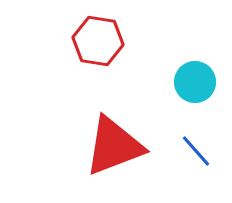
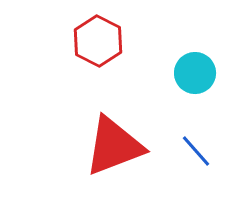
red hexagon: rotated 18 degrees clockwise
cyan circle: moved 9 px up
